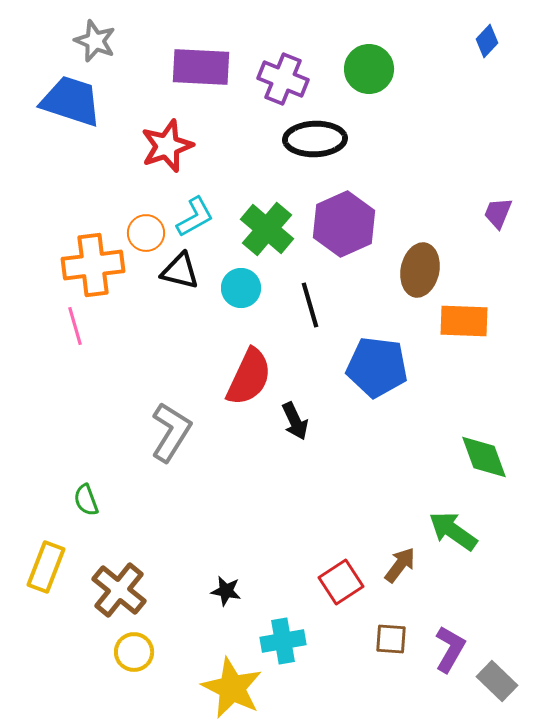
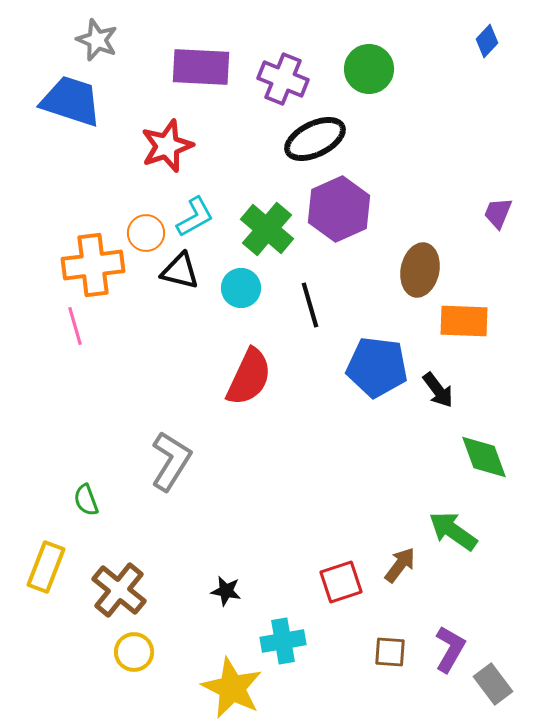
gray star: moved 2 px right, 1 px up
black ellipse: rotated 24 degrees counterclockwise
purple hexagon: moved 5 px left, 15 px up
black arrow: moved 143 px right, 31 px up; rotated 12 degrees counterclockwise
gray L-shape: moved 29 px down
red square: rotated 15 degrees clockwise
brown square: moved 1 px left, 13 px down
gray rectangle: moved 4 px left, 3 px down; rotated 9 degrees clockwise
